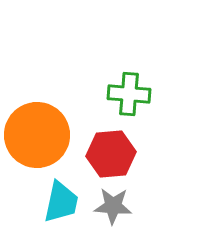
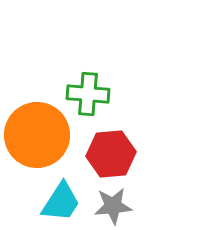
green cross: moved 41 px left
cyan trapezoid: rotated 21 degrees clockwise
gray star: rotated 9 degrees counterclockwise
